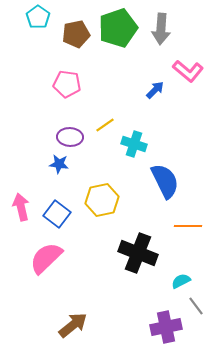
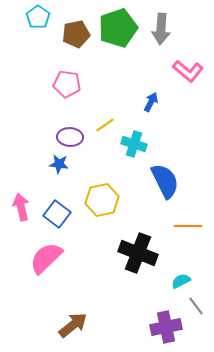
blue arrow: moved 4 px left, 12 px down; rotated 18 degrees counterclockwise
